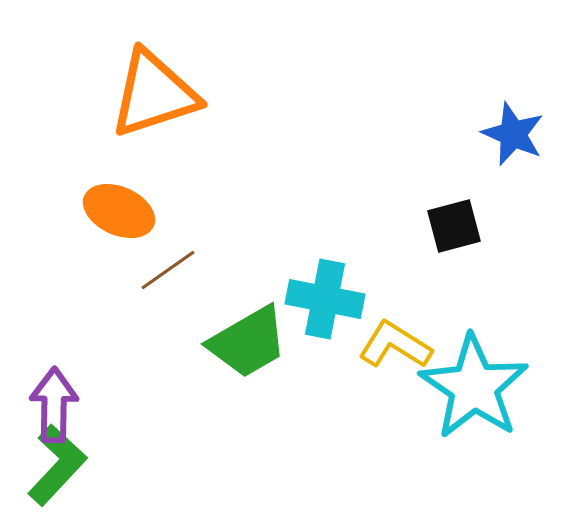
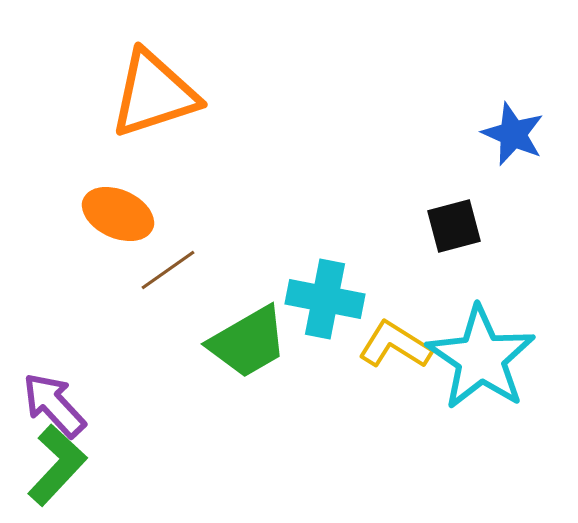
orange ellipse: moved 1 px left, 3 px down
cyan star: moved 7 px right, 29 px up
purple arrow: rotated 44 degrees counterclockwise
